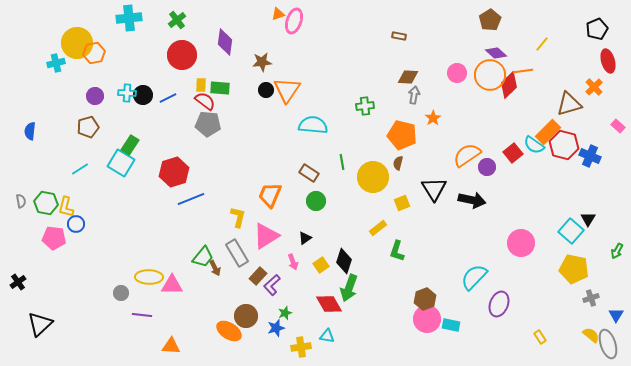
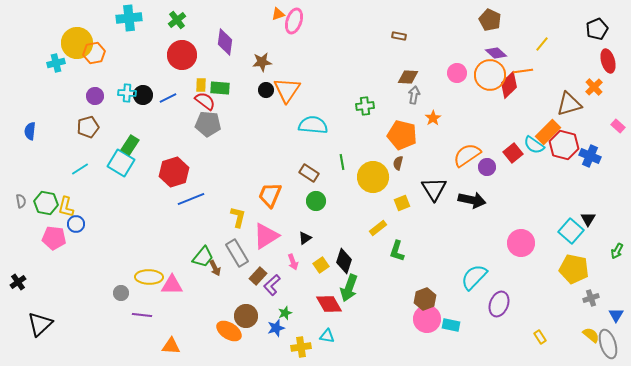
brown pentagon at (490, 20): rotated 15 degrees counterclockwise
